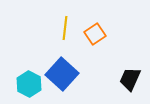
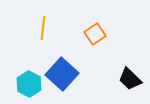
yellow line: moved 22 px left
black trapezoid: rotated 70 degrees counterclockwise
